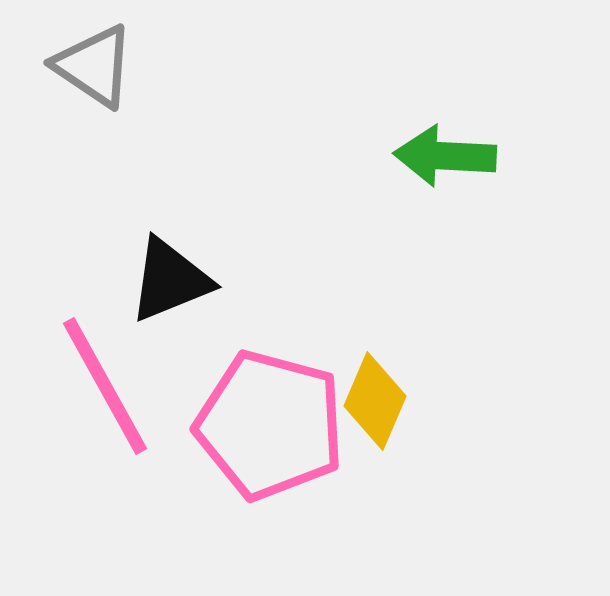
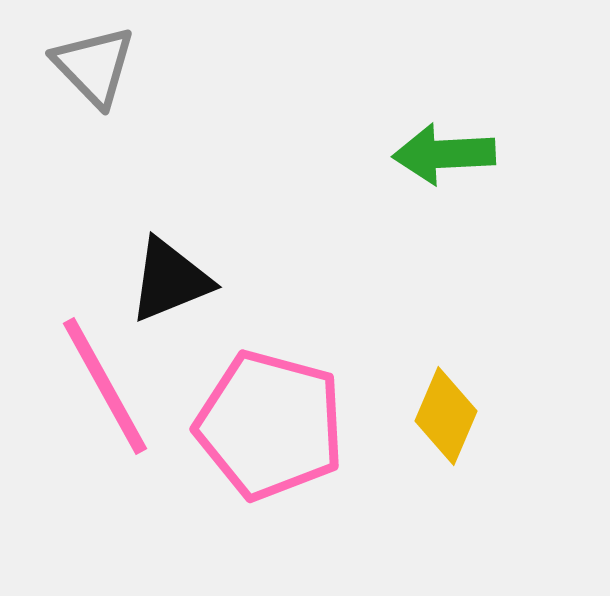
gray triangle: rotated 12 degrees clockwise
green arrow: moved 1 px left, 2 px up; rotated 6 degrees counterclockwise
yellow diamond: moved 71 px right, 15 px down
